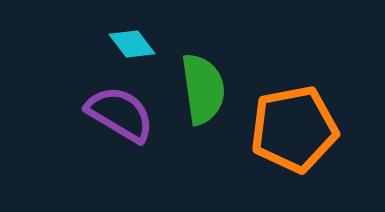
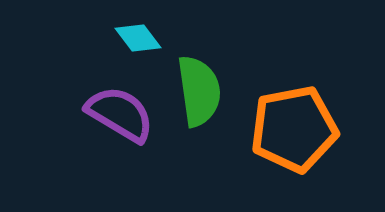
cyan diamond: moved 6 px right, 6 px up
green semicircle: moved 4 px left, 2 px down
